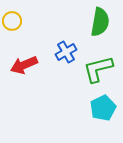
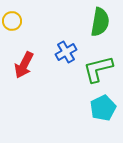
red arrow: rotated 40 degrees counterclockwise
